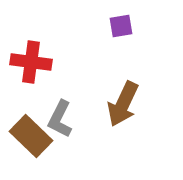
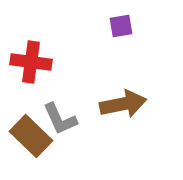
brown arrow: rotated 126 degrees counterclockwise
gray L-shape: rotated 51 degrees counterclockwise
